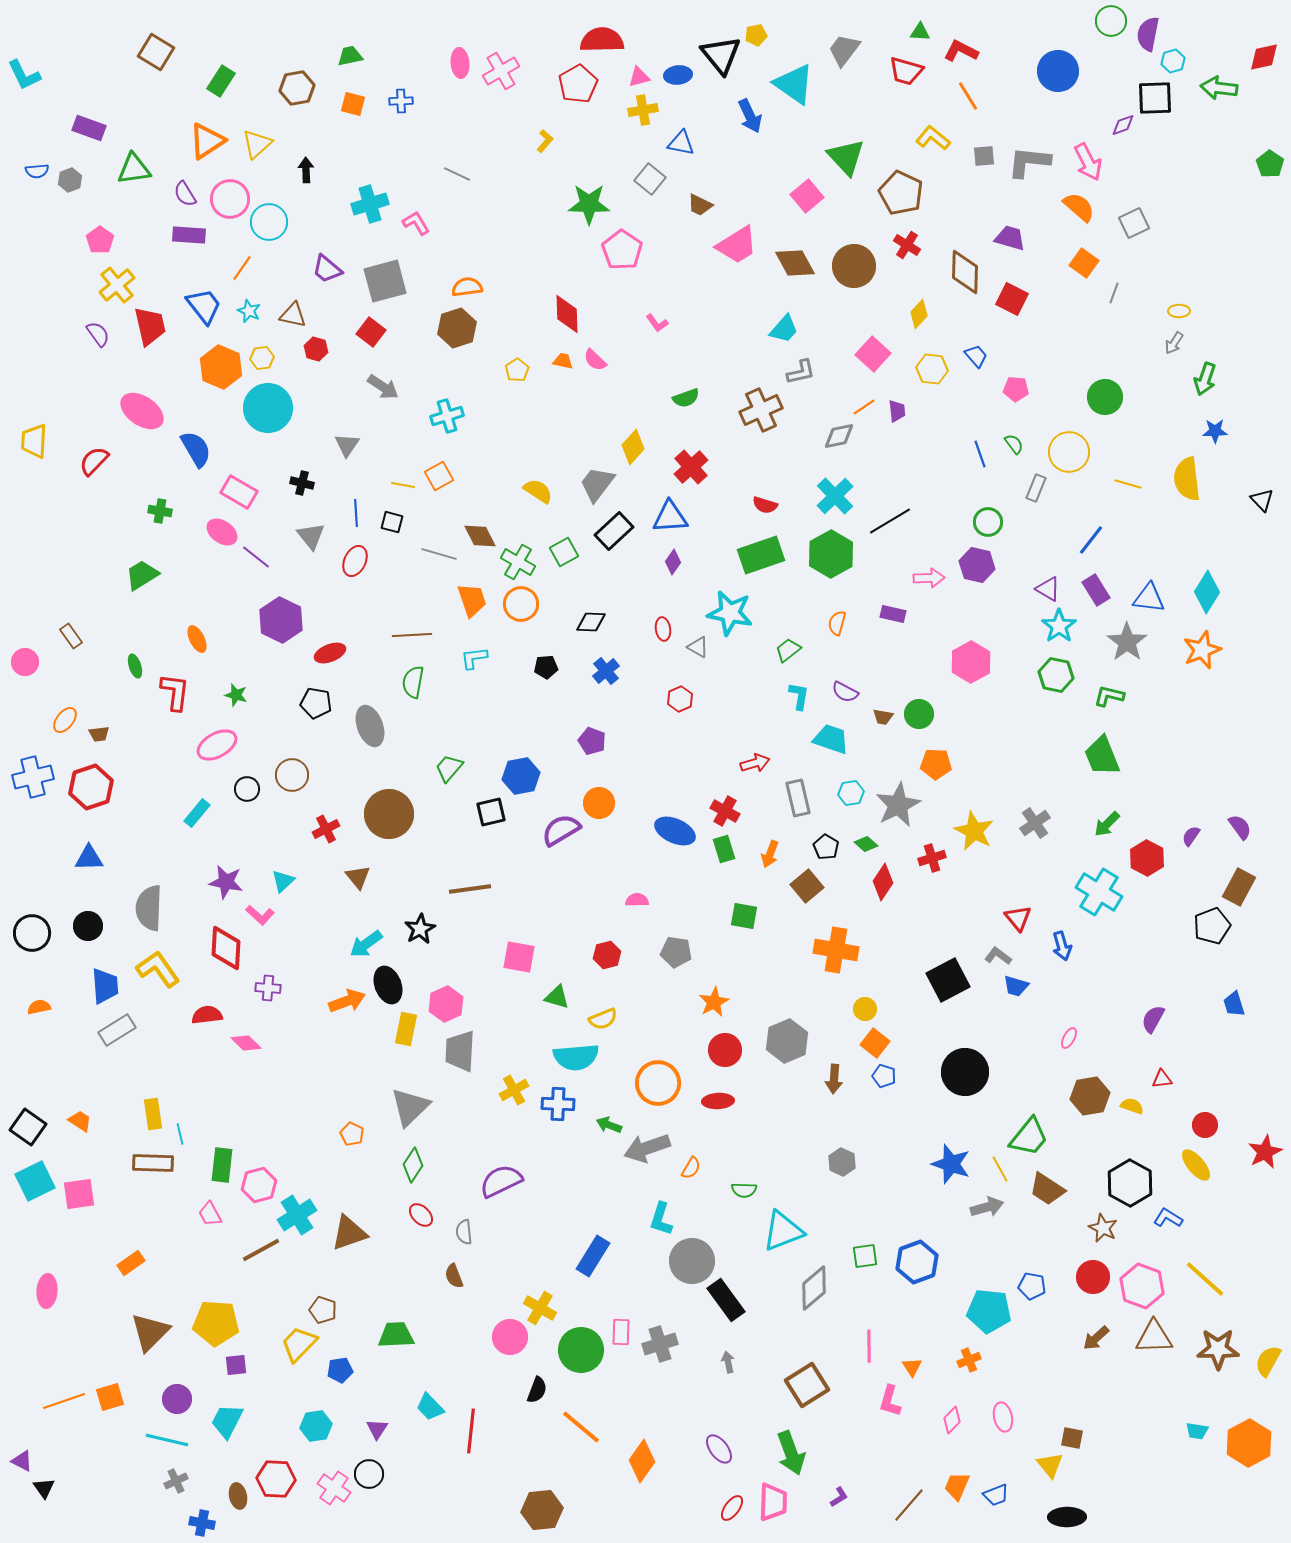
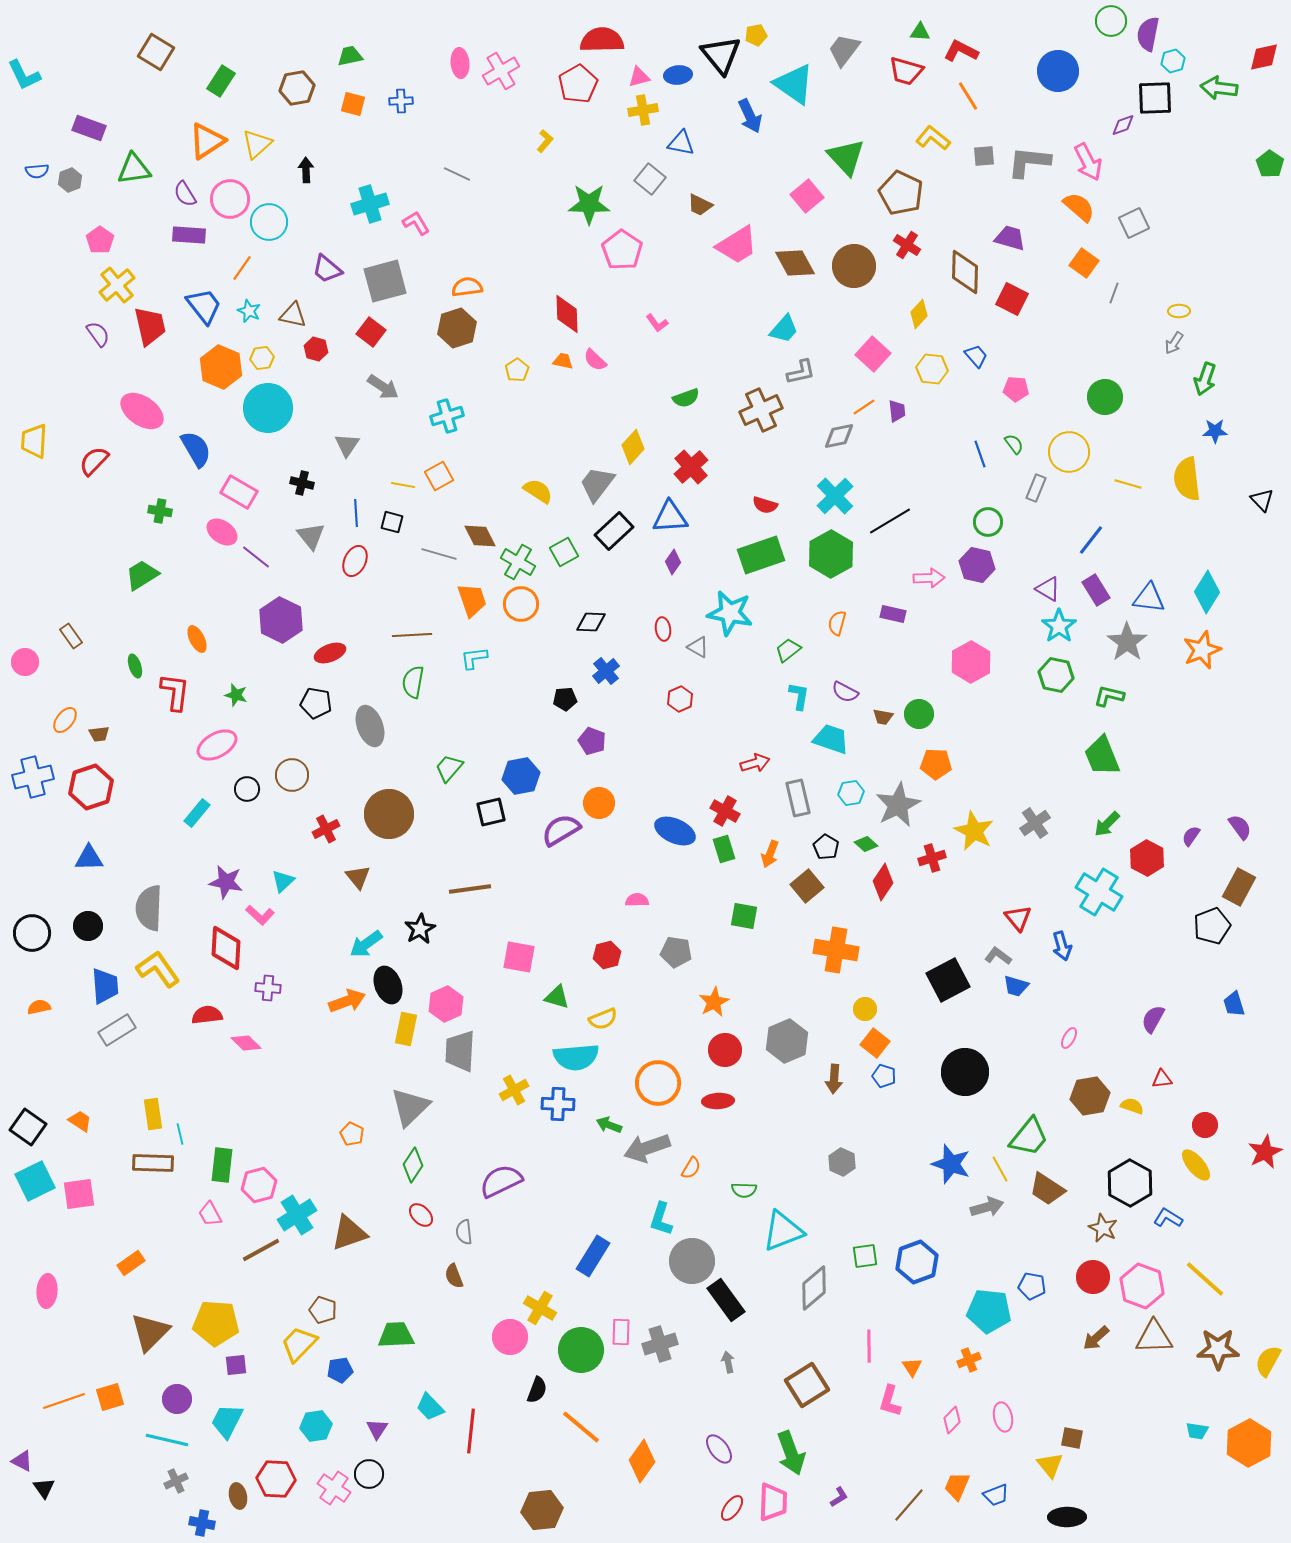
black pentagon at (546, 667): moved 19 px right, 32 px down
